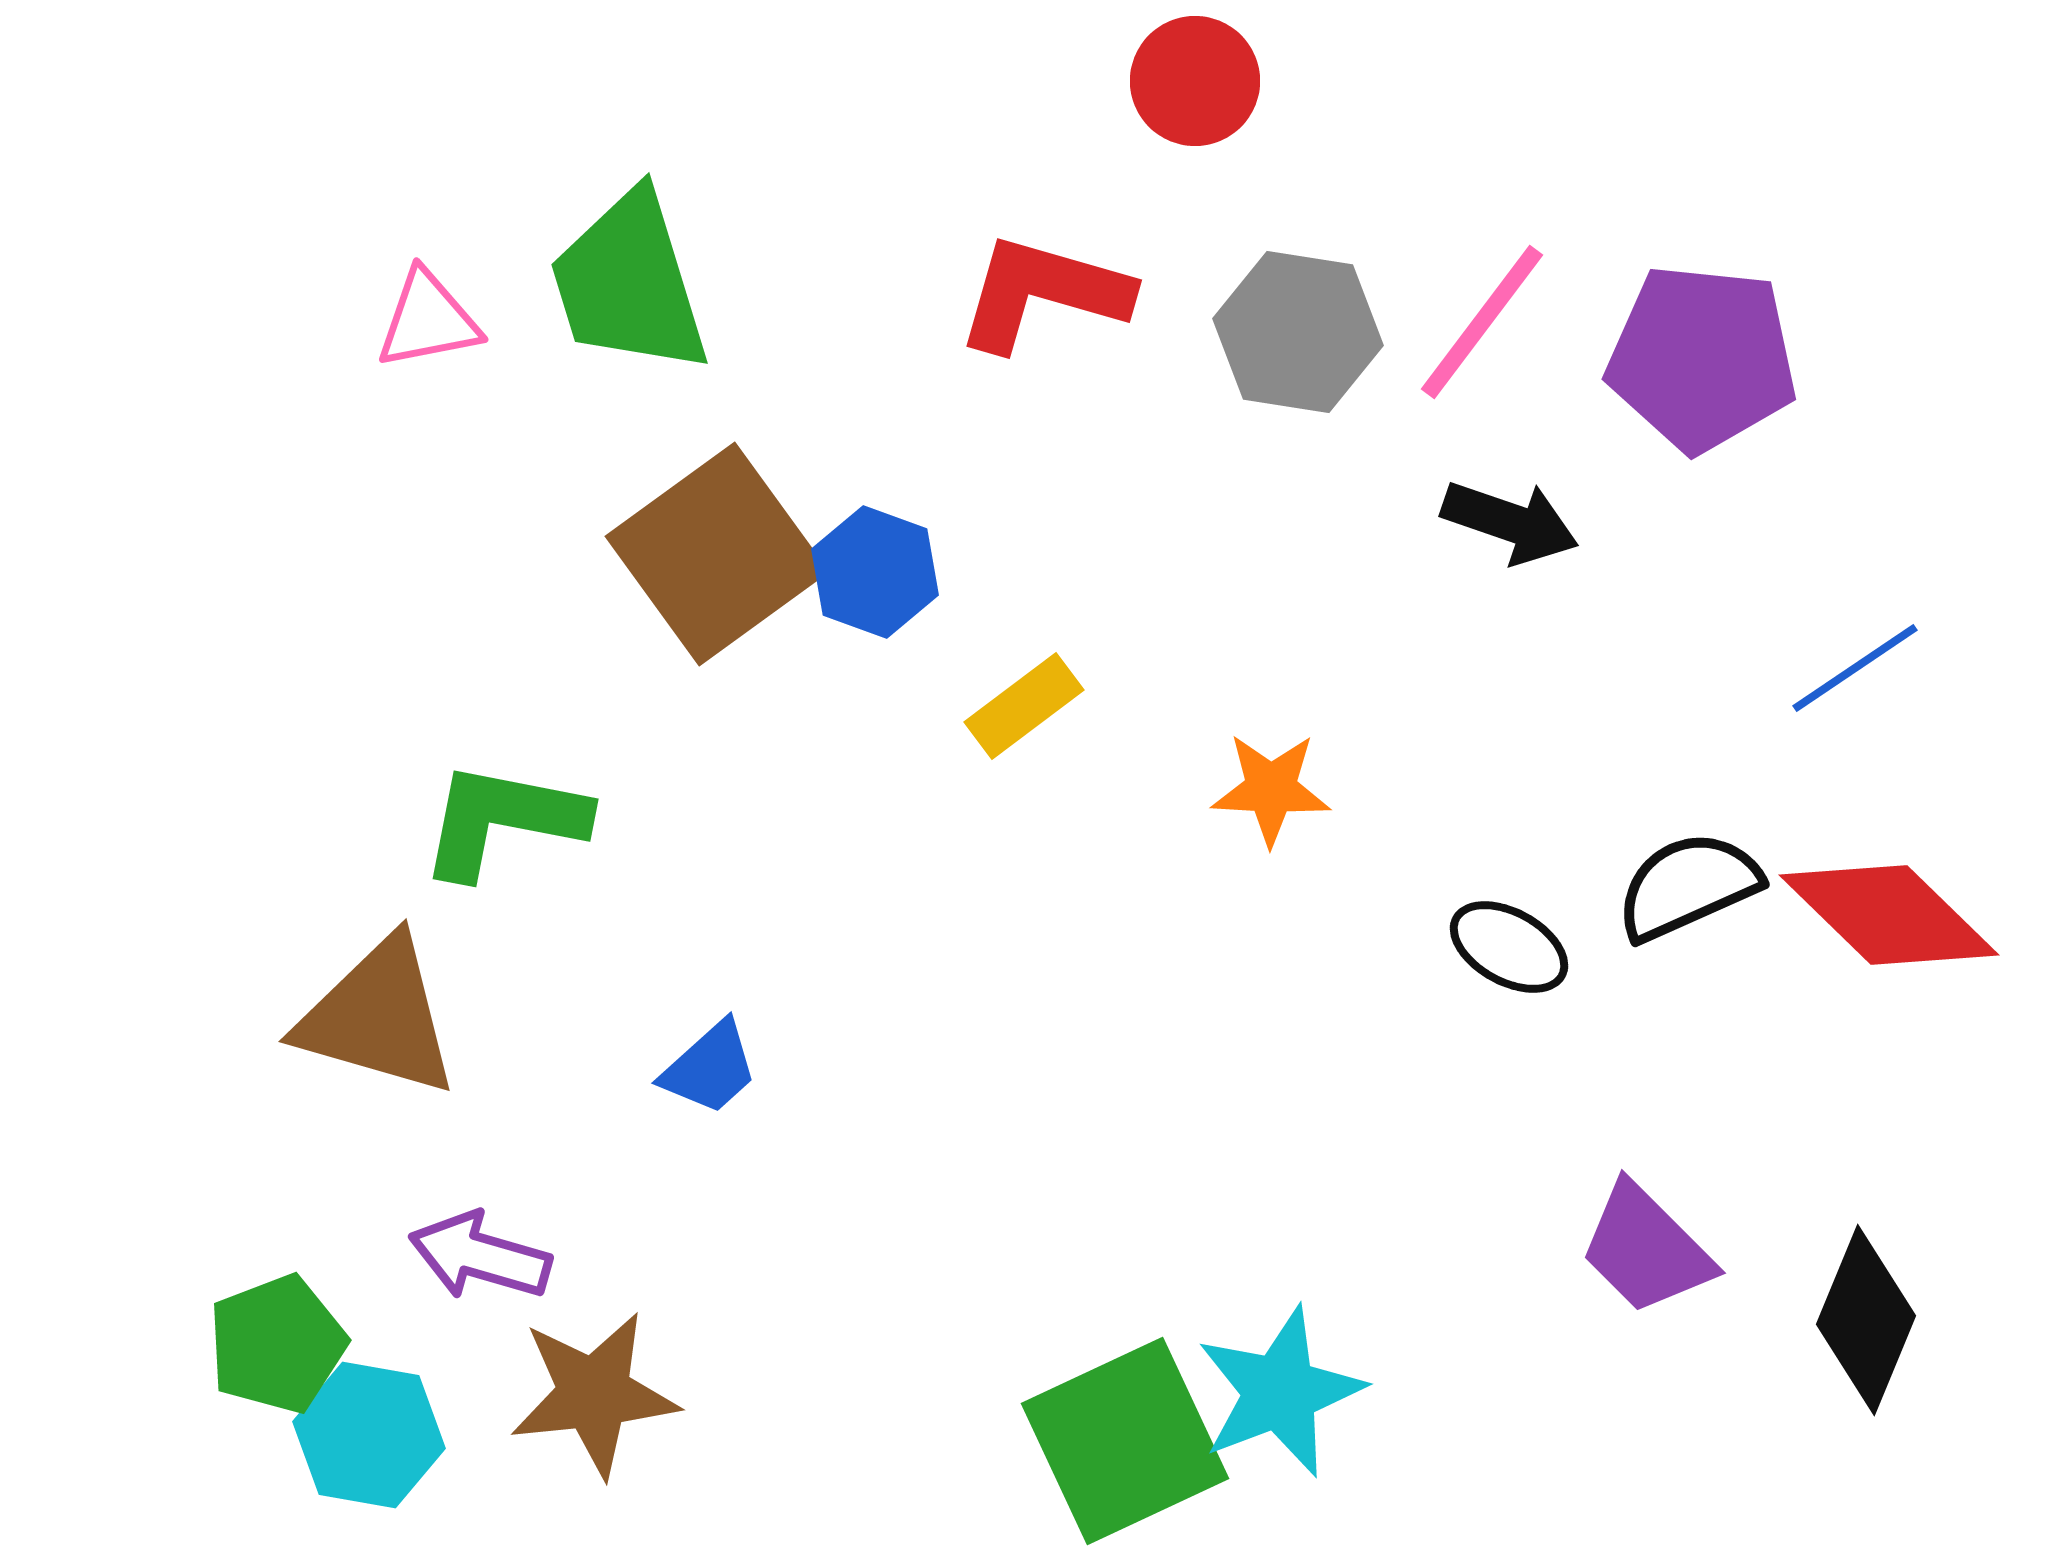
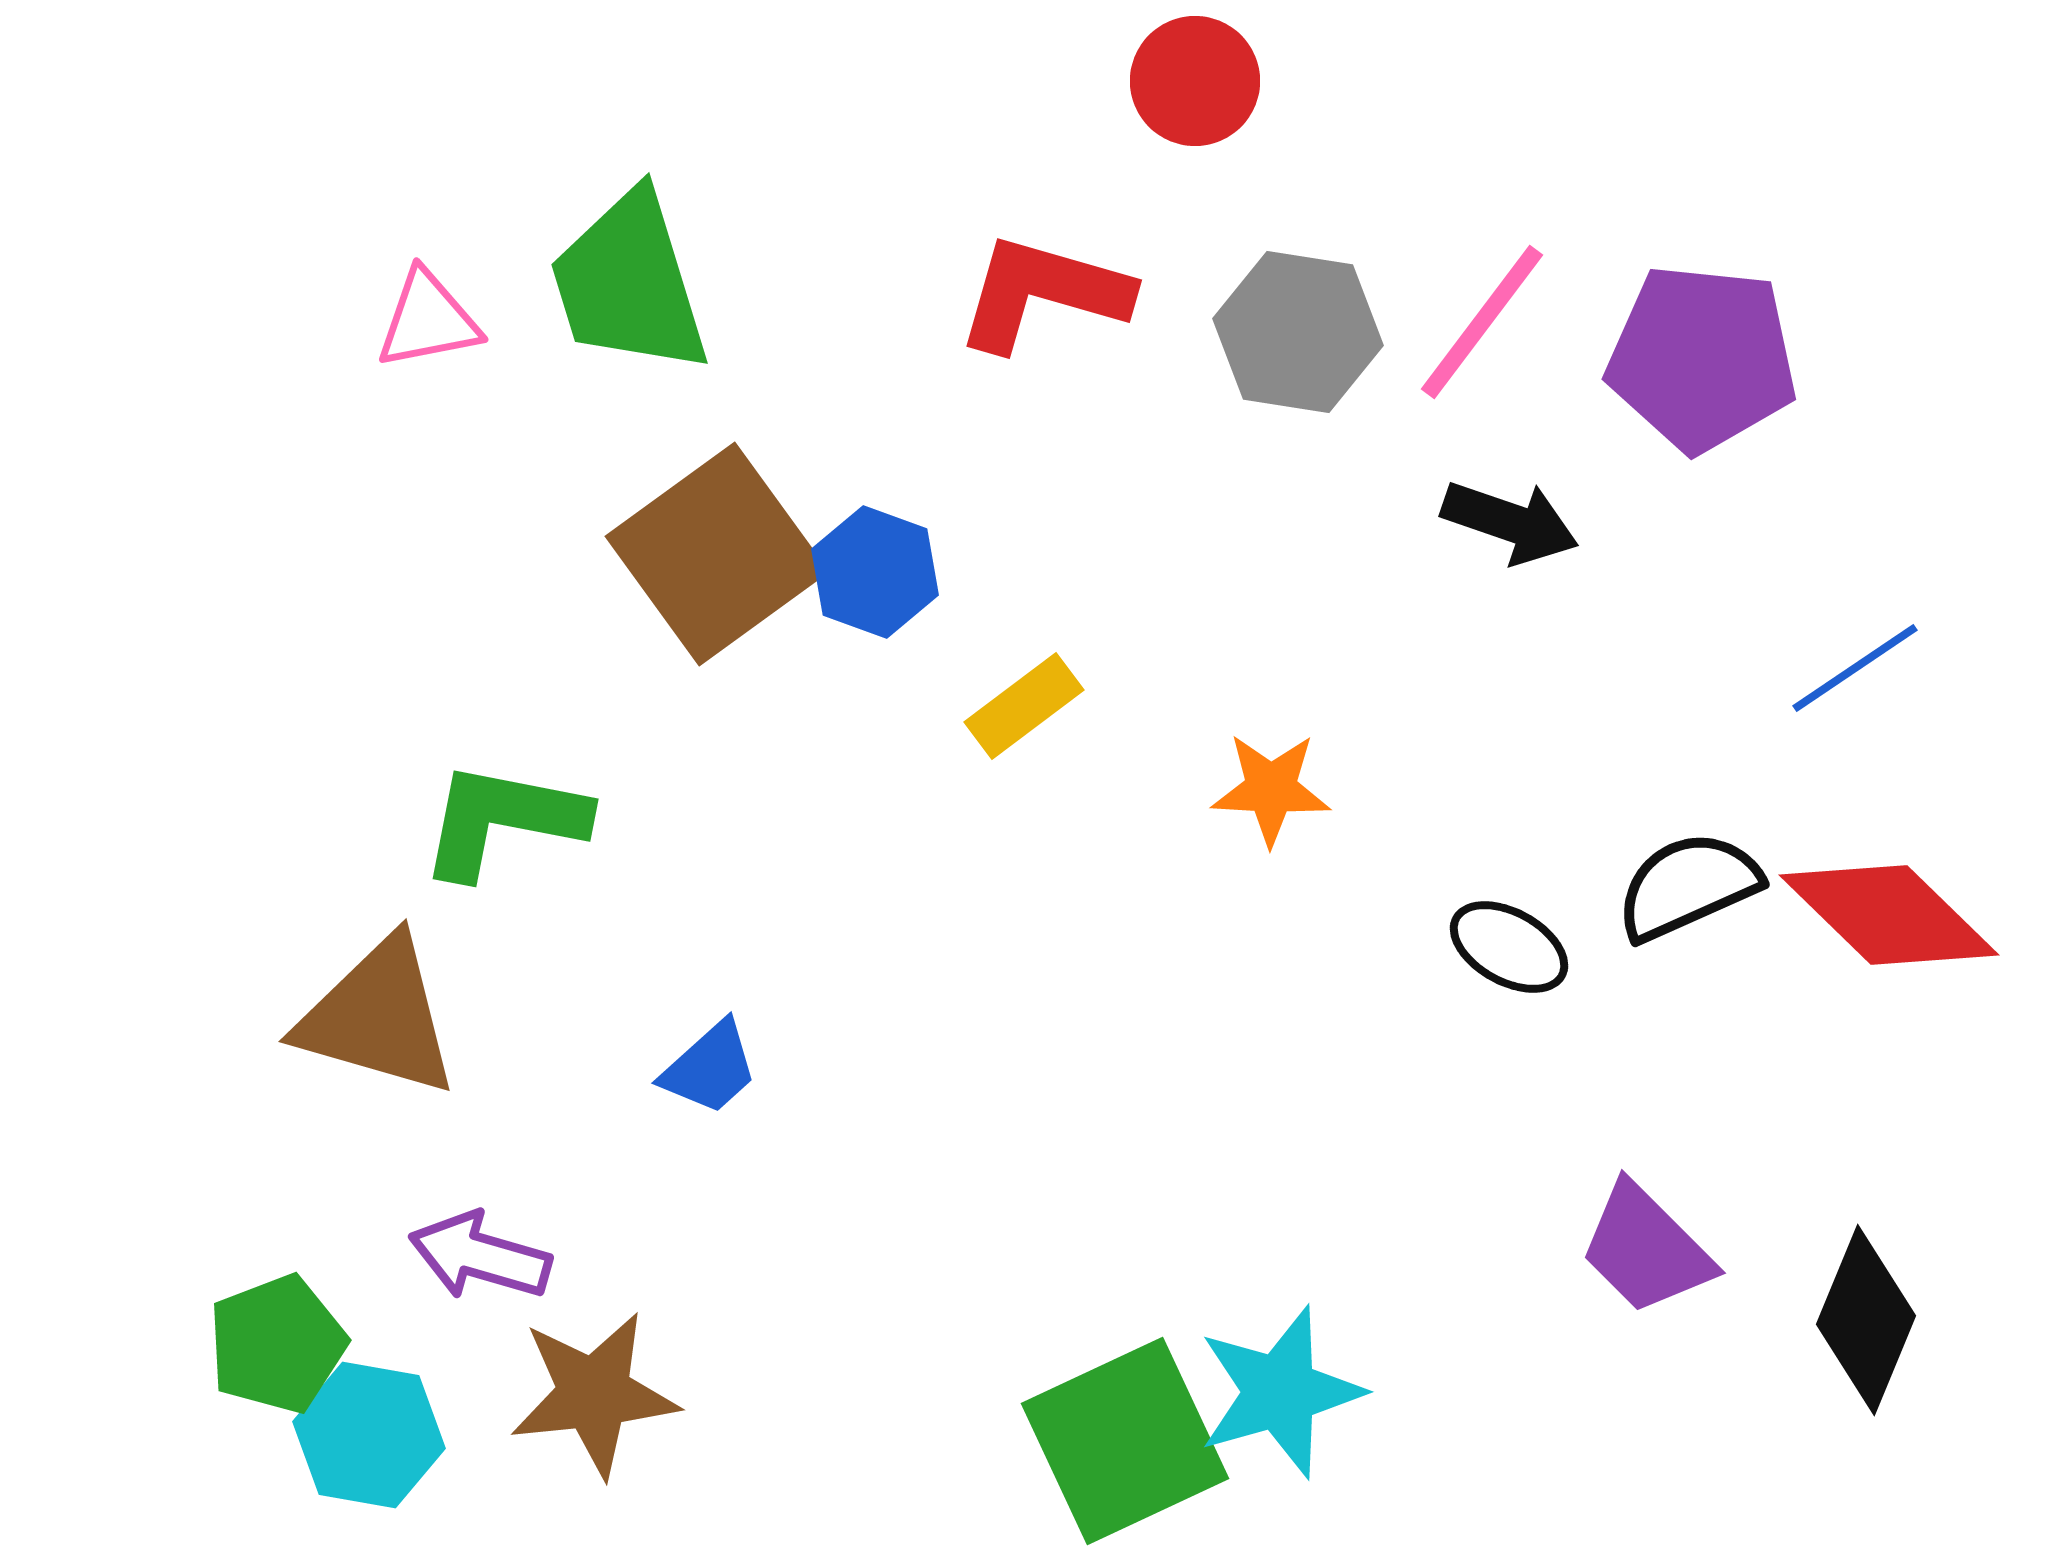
cyan star: rotated 5 degrees clockwise
